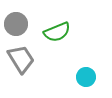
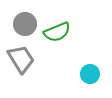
gray circle: moved 9 px right
cyan circle: moved 4 px right, 3 px up
